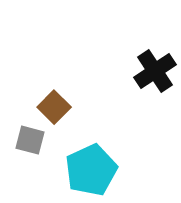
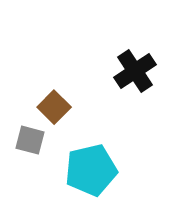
black cross: moved 20 px left
cyan pentagon: rotated 12 degrees clockwise
